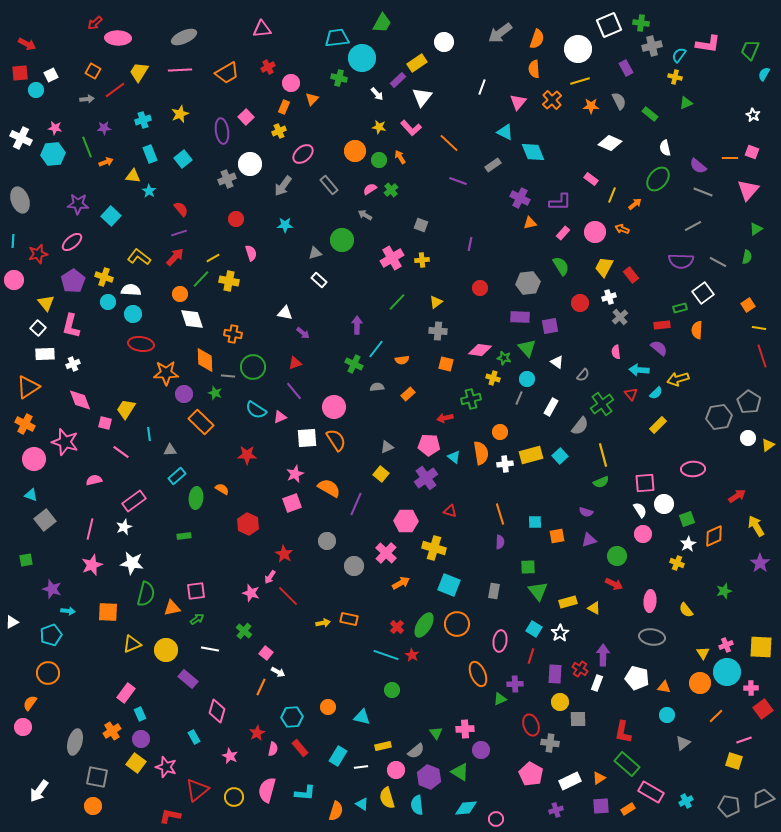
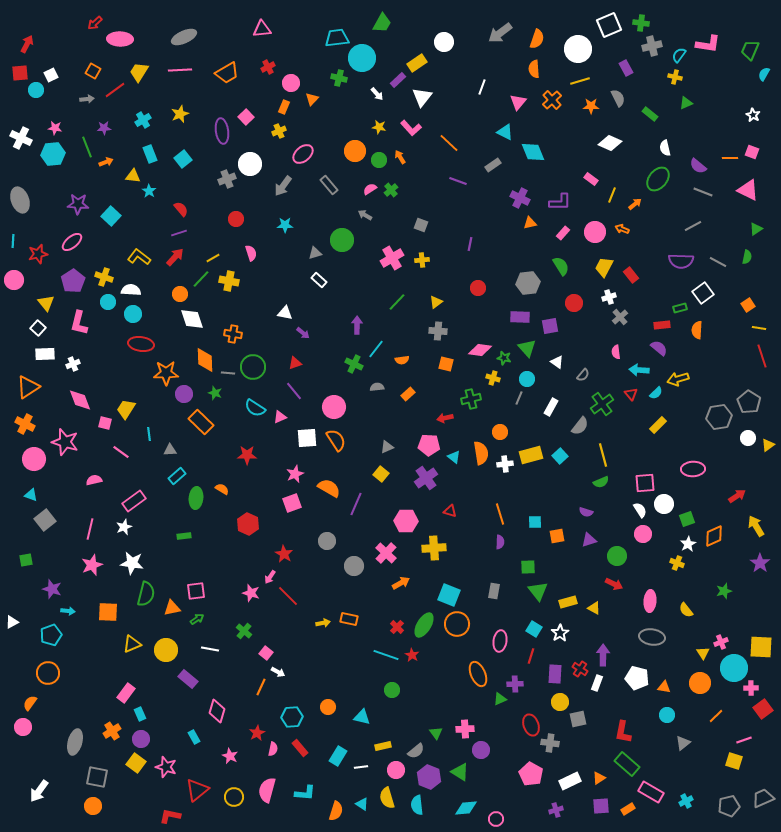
pink ellipse at (118, 38): moved 2 px right, 1 px down
red arrow at (27, 44): rotated 90 degrees counterclockwise
gray semicircle at (619, 101): moved 1 px left, 3 px up
cyan cross at (143, 120): rotated 14 degrees counterclockwise
pink triangle at (748, 190): rotated 45 degrees counterclockwise
red circle at (480, 288): moved 2 px left
red circle at (580, 303): moved 6 px left
pink L-shape at (71, 326): moved 8 px right, 3 px up
gray line at (228, 376): moved 3 px up
cyan semicircle at (256, 410): moved 1 px left, 2 px up
yellow cross at (434, 548): rotated 20 degrees counterclockwise
cyan square at (449, 585): moved 10 px down
pink cross at (726, 645): moved 5 px left, 3 px up
cyan circle at (727, 672): moved 7 px right, 4 px up
gray square at (578, 719): rotated 12 degrees counterclockwise
gray pentagon at (729, 806): rotated 25 degrees counterclockwise
